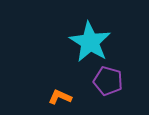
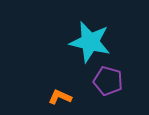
cyan star: rotated 18 degrees counterclockwise
